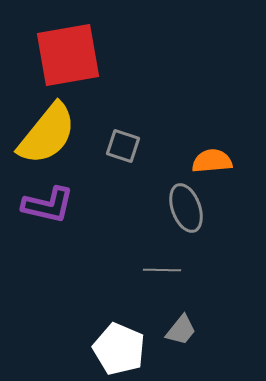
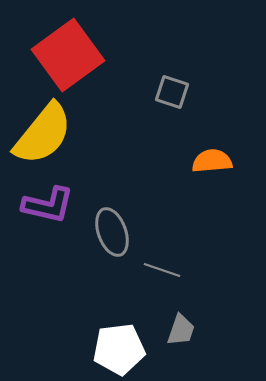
red square: rotated 26 degrees counterclockwise
yellow semicircle: moved 4 px left
gray square: moved 49 px right, 54 px up
gray ellipse: moved 74 px left, 24 px down
gray line: rotated 18 degrees clockwise
gray trapezoid: rotated 20 degrees counterclockwise
white pentagon: rotated 30 degrees counterclockwise
